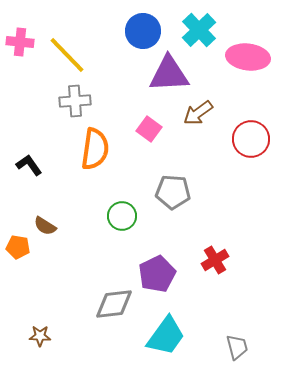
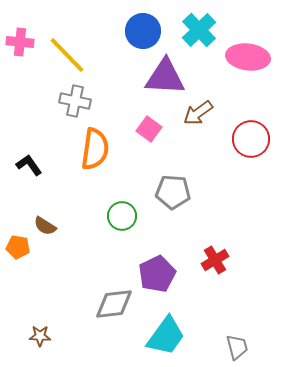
purple triangle: moved 4 px left, 3 px down; rotated 6 degrees clockwise
gray cross: rotated 16 degrees clockwise
